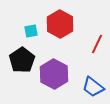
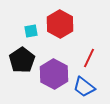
red line: moved 8 px left, 14 px down
blue trapezoid: moved 9 px left
